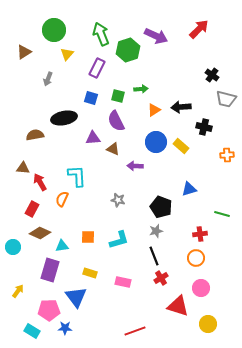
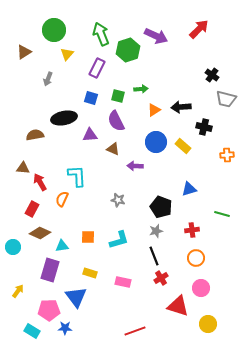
purple triangle at (93, 138): moved 3 px left, 3 px up
yellow rectangle at (181, 146): moved 2 px right
red cross at (200, 234): moved 8 px left, 4 px up
